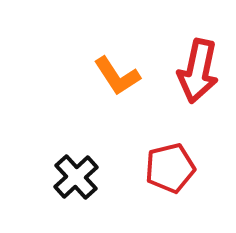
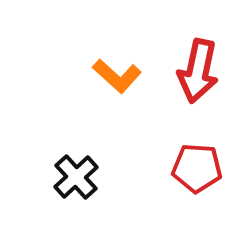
orange L-shape: rotated 15 degrees counterclockwise
red pentagon: moved 27 px right; rotated 18 degrees clockwise
